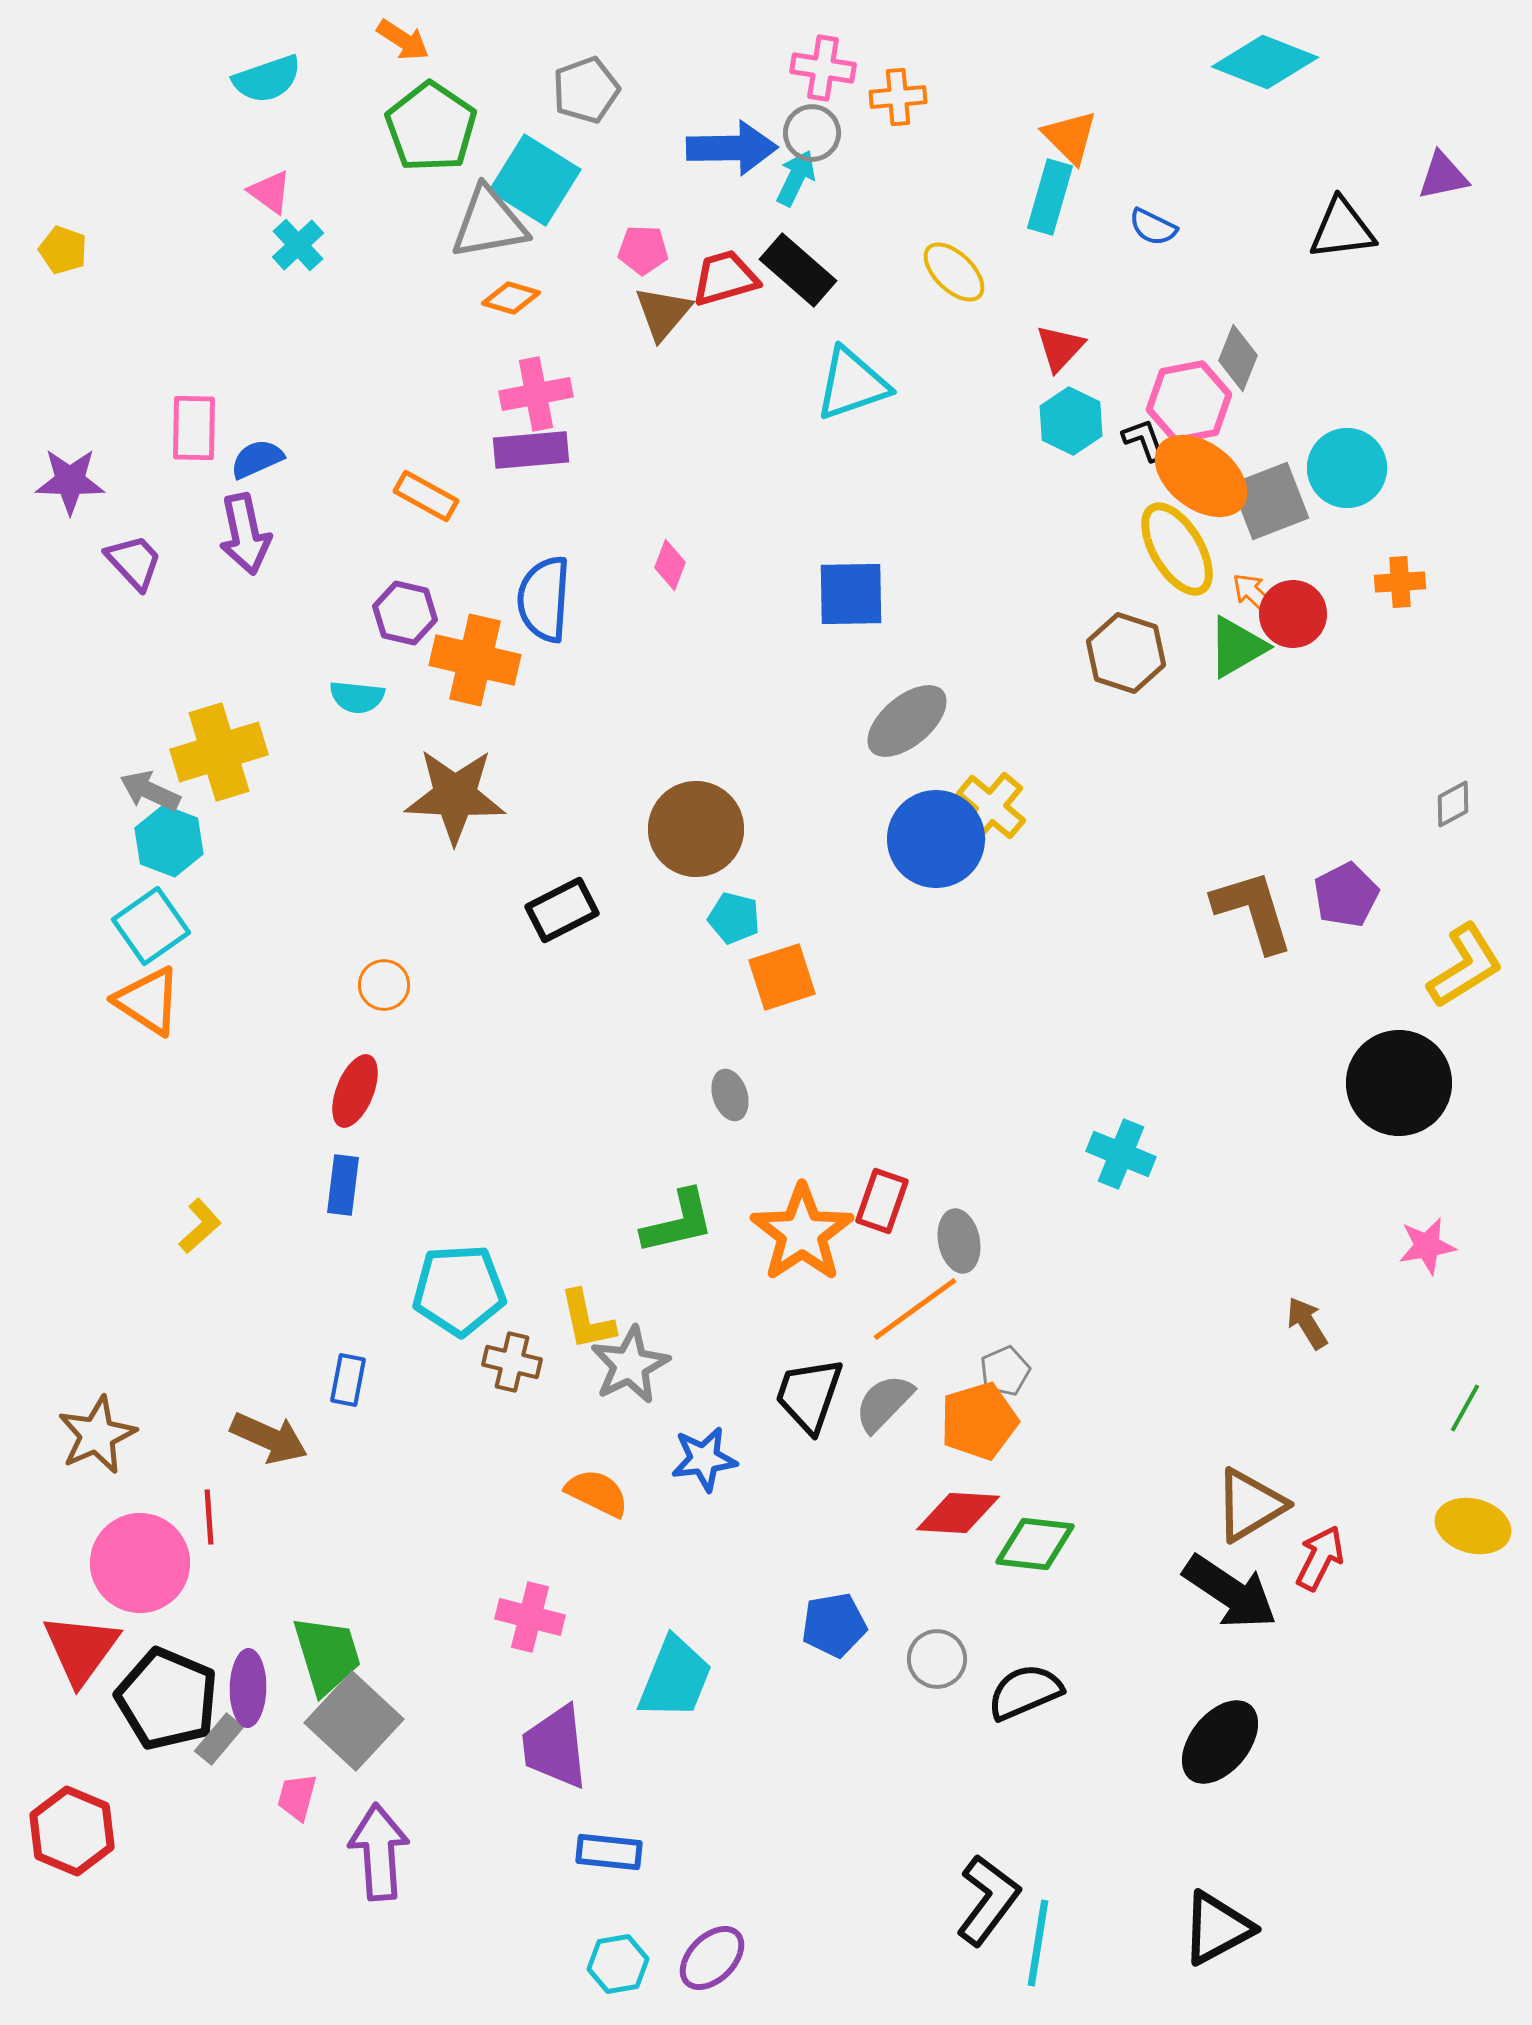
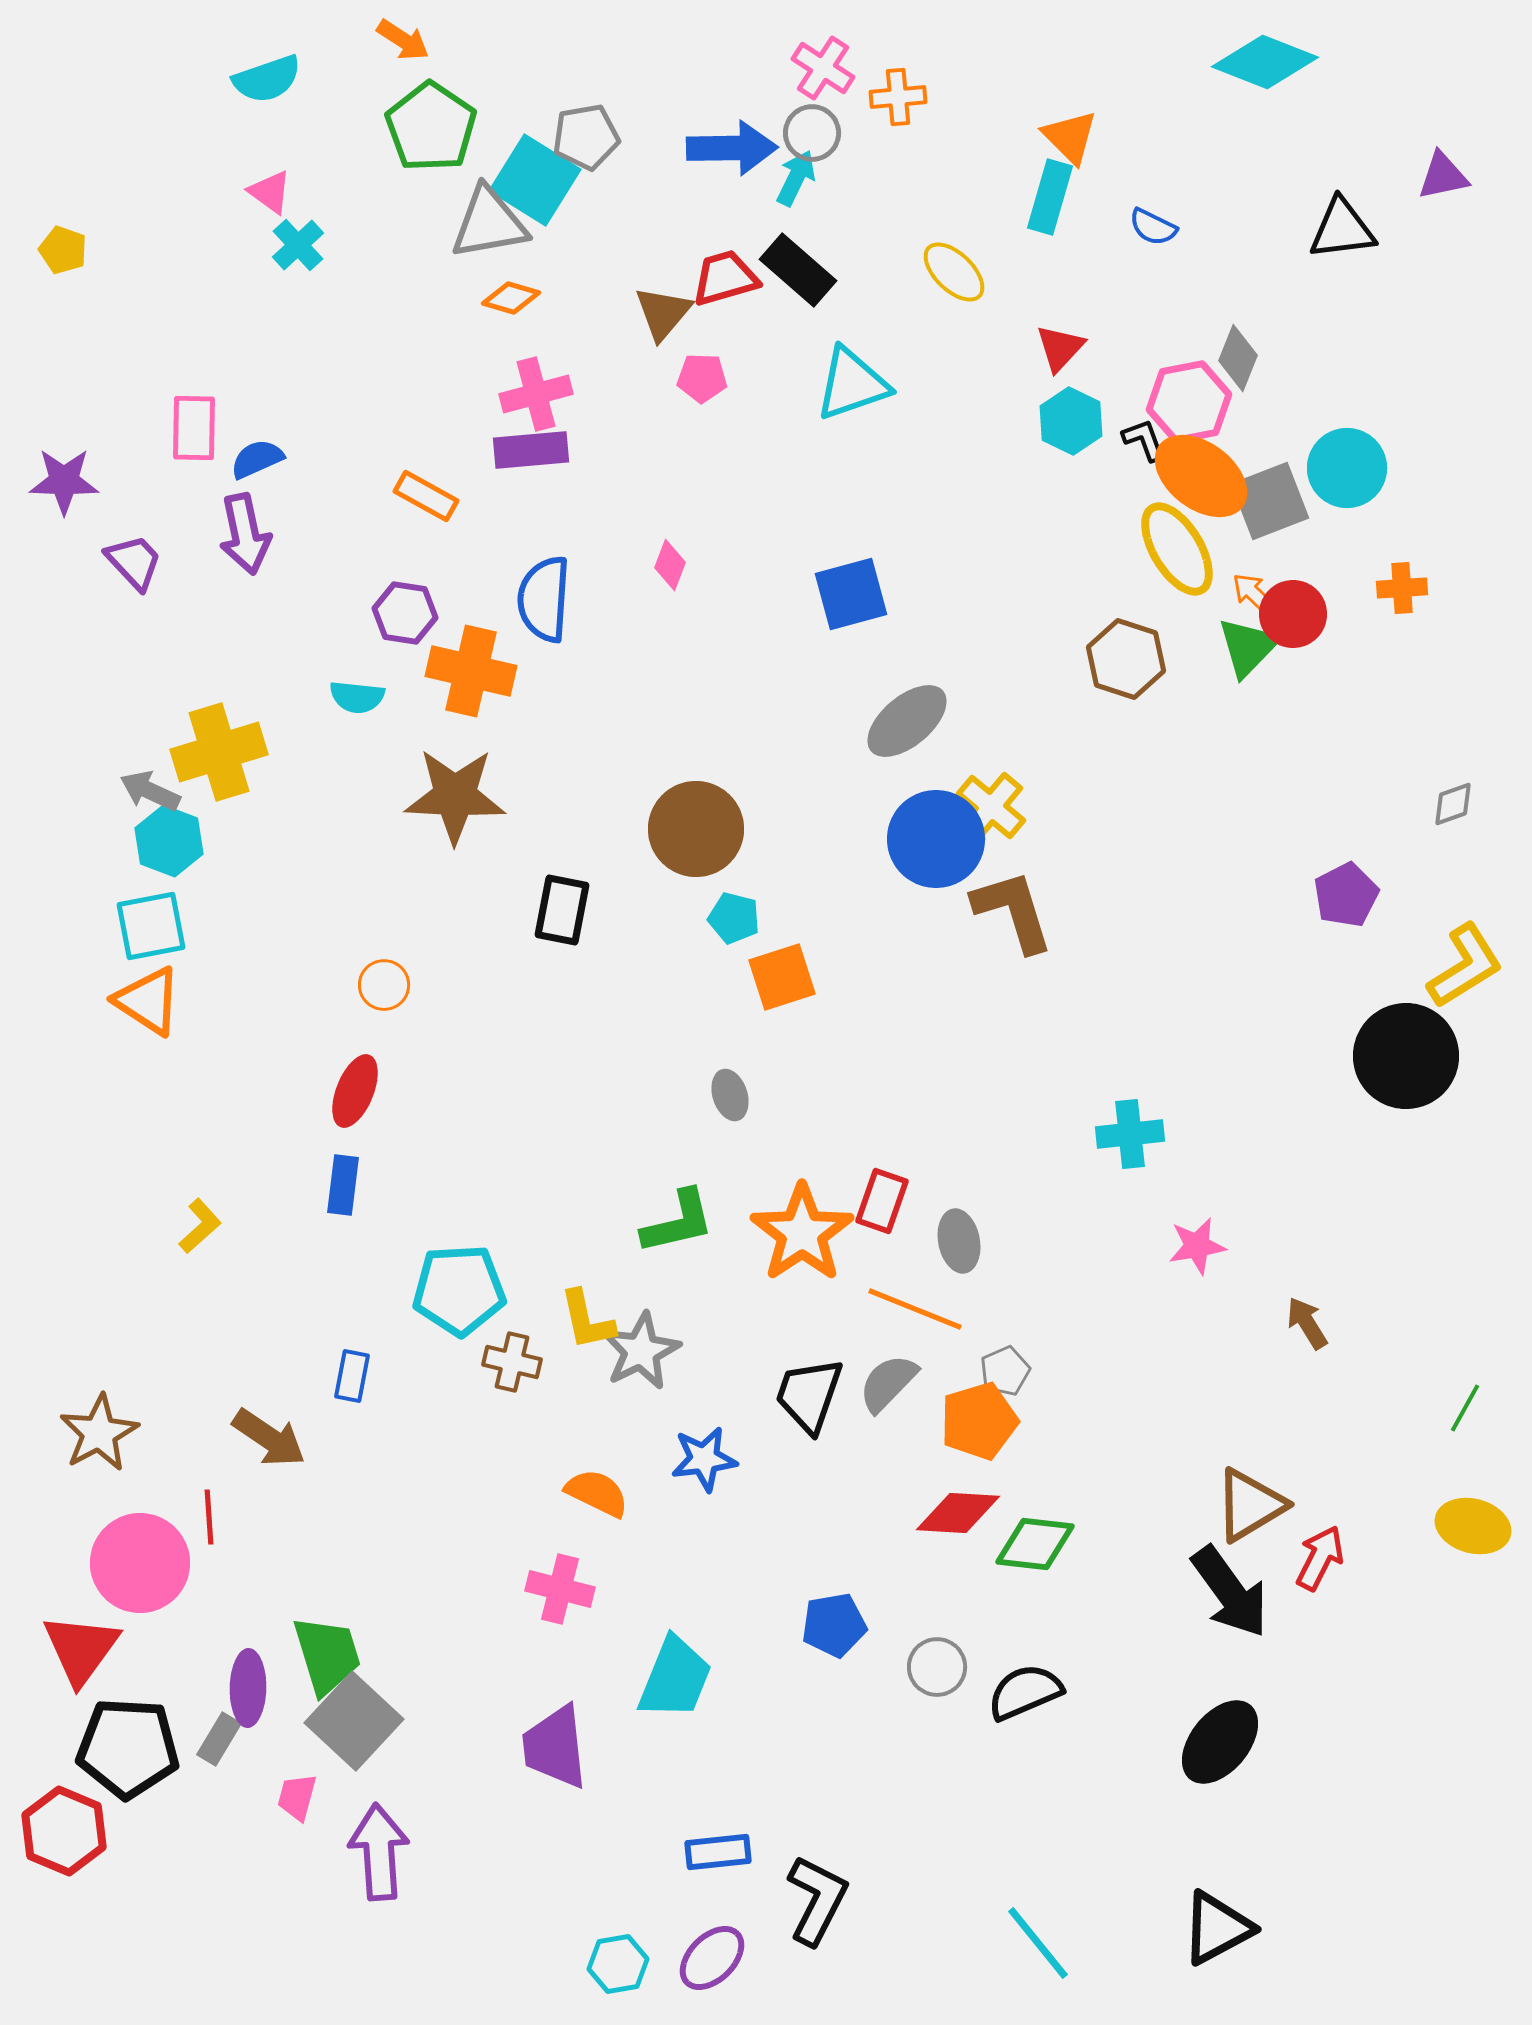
pink cross at (823, 68): rotated 24 degrees clockwise
gray pentagon at (586, 90): moved 47 px down; rotated 10 degrees clockwise
pink pentagon at (643, 250): moved 59 px right, 128 px down
pink cross at (536, 394): rotated 4 degrees counterclockwise
purple star at (70, 481): moved 6 px left
orange cross at (1400, 582): moved 2 px right, 6 px down
blue square at (851, 594): rotated 14 degrees counterclockwise
purple hexagon at (405, 613): rotated 4 degrees counterclockwise
green triangle at (1237, 647): moved 11 px right; rotated 16 degrees counterclockwise
brown hexagon at (1126, 653): moved 6 px down
orange cross at (475, 660): moved 4 px left, 11 px down
gray diamond at (1453, 804): rotated 9 degrees clockwise
black rectangle at (562, 910): rotated 52 degrees counterclockwise
brown L-shape at (1253, 911): moved 240 px left
cyan square at (151, 926): rotated 24 degrees clockwise
black circle at (1399, 1083): moved 7 px right, 27 px up
cyan cross at (1121, 1154): moved 9 px right, 20 px up; rotated 28 degrees counterclockwise
pink star at (1427, 1246): moved 230 px left
orange line at (915, 1309): rotated 58 degrees clockwise
gray star at (630, 1365): moved 11 px right, 14 px up
blue rectangle at (348, 1380): moved 4 px right, 4 px up
gray semicircle at (884, 1403): moved 4 px right, 20 px up
brown star at (97, 1435): moved 2 px right, 2 px up; rotated 4 degrees counterclockwise
brown arrow at (269, 1438): rotated 10 degrees clockwise
black arrow at (1230, 1592): rotated 20 degrees clockwise
pink cross at (530, 1617): moved 30 px right, 28 px up
gray circle at (937, 1659): moved 8 px down
black pentagon at (167, 1699): moved 39 px left, 49 px down; rotated 20 degrees counterclockwise
gray rectangle at (219, 1739): rotated 9 degrees counterclockwise
red hexagon at (72, 1831): moved 8 px left
blue rectangle at (609, 1852): moved 109 px right; rotated 12 degrees counterclockwise
black L-shape at (988, 1900): moved 171 px left; rotated 10 degrees counterclockwise
cyan line at (1038, 1943): rotated 48 degrees counterclockwise
